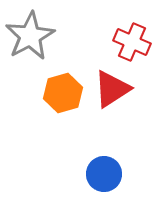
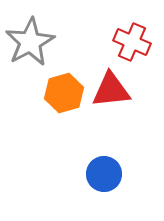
gray star: moved 6 px down
red triangle: moved 1 px left, 1 px down; rotated 27 degrees clockwise
orange hexagon: moved 1 px right
